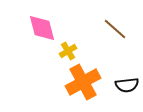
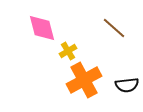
brown line: moved 1 px left, 1 px up
orange cross: moved 1 px right, 2 px up
